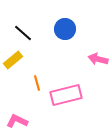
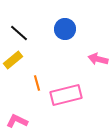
black line: moved 4 px left
